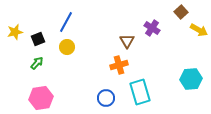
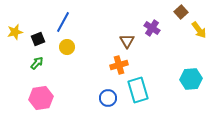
blue line: moved 3 px left
yellow arrow: rotated 24 degrees clockwise
cyan rectangle: moved 2 px left, 2 px up
blue circle: moved 2 px right
